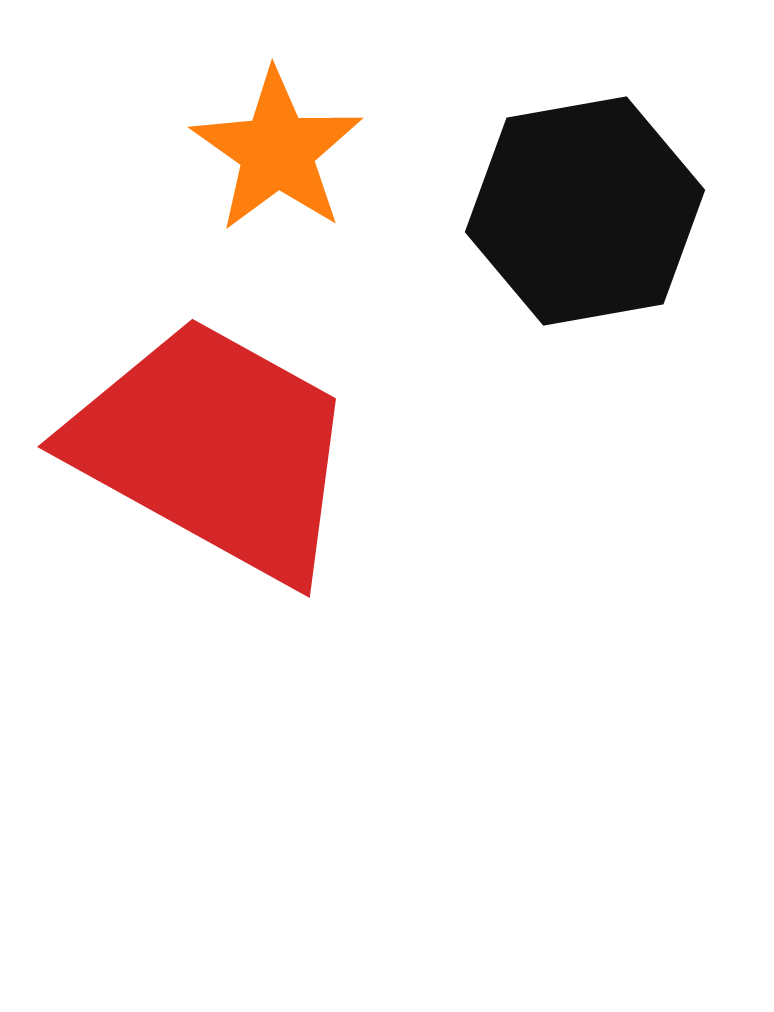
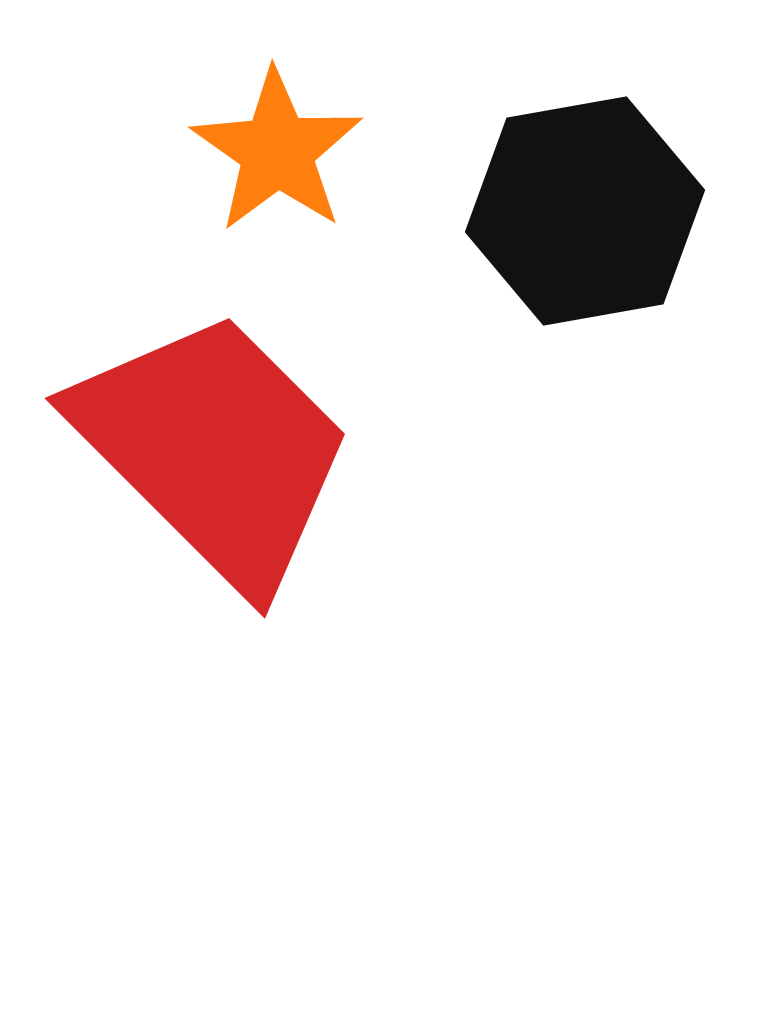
red trapezoid: rotated 16 degrees clockwise
